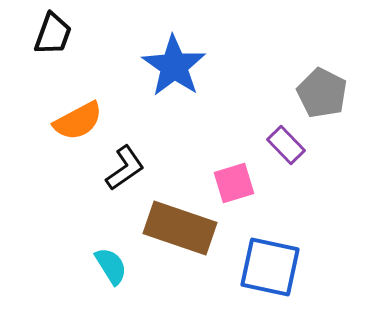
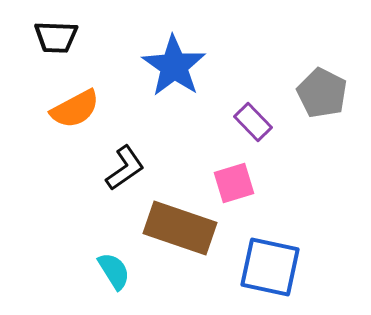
black trapezoid: moved 3 px right, 3 px down; rotated 72 degrees clockwise
orange semicircle: moved 3 px left, 12 px up
purple rectangle: moved 33 px left, 23 px up
cyan semicircle: moved 3 px right, 5 px down
